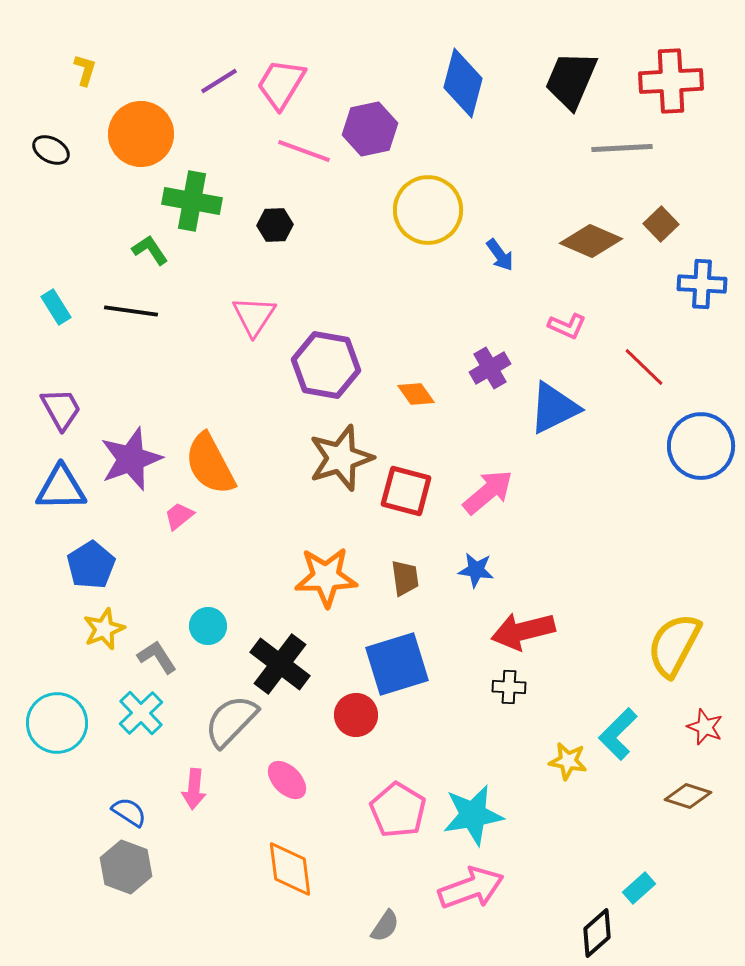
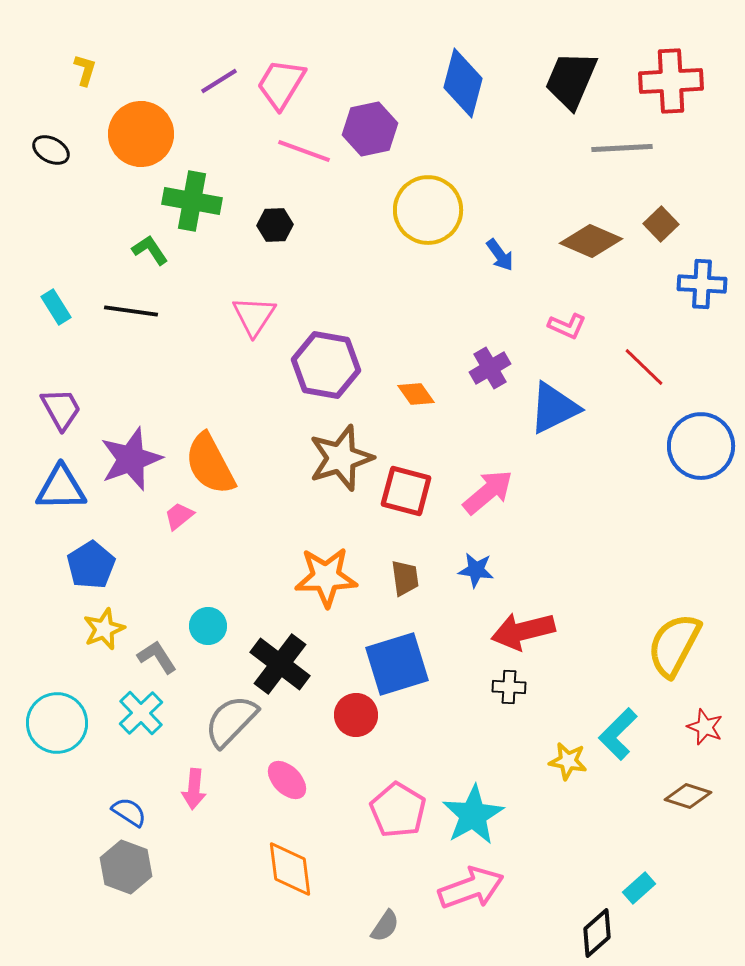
cyan star at (473, 815): rotated 20 degrees counterclockwise
